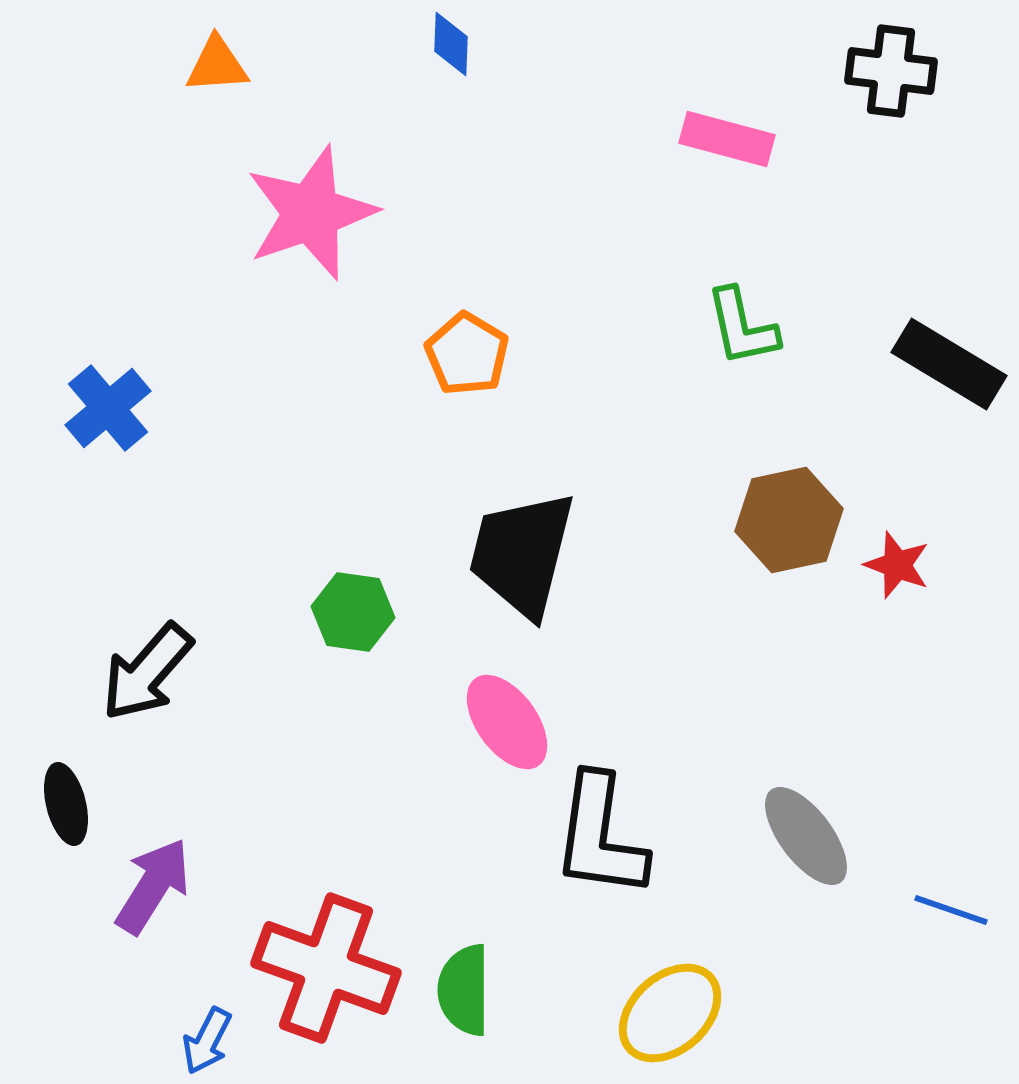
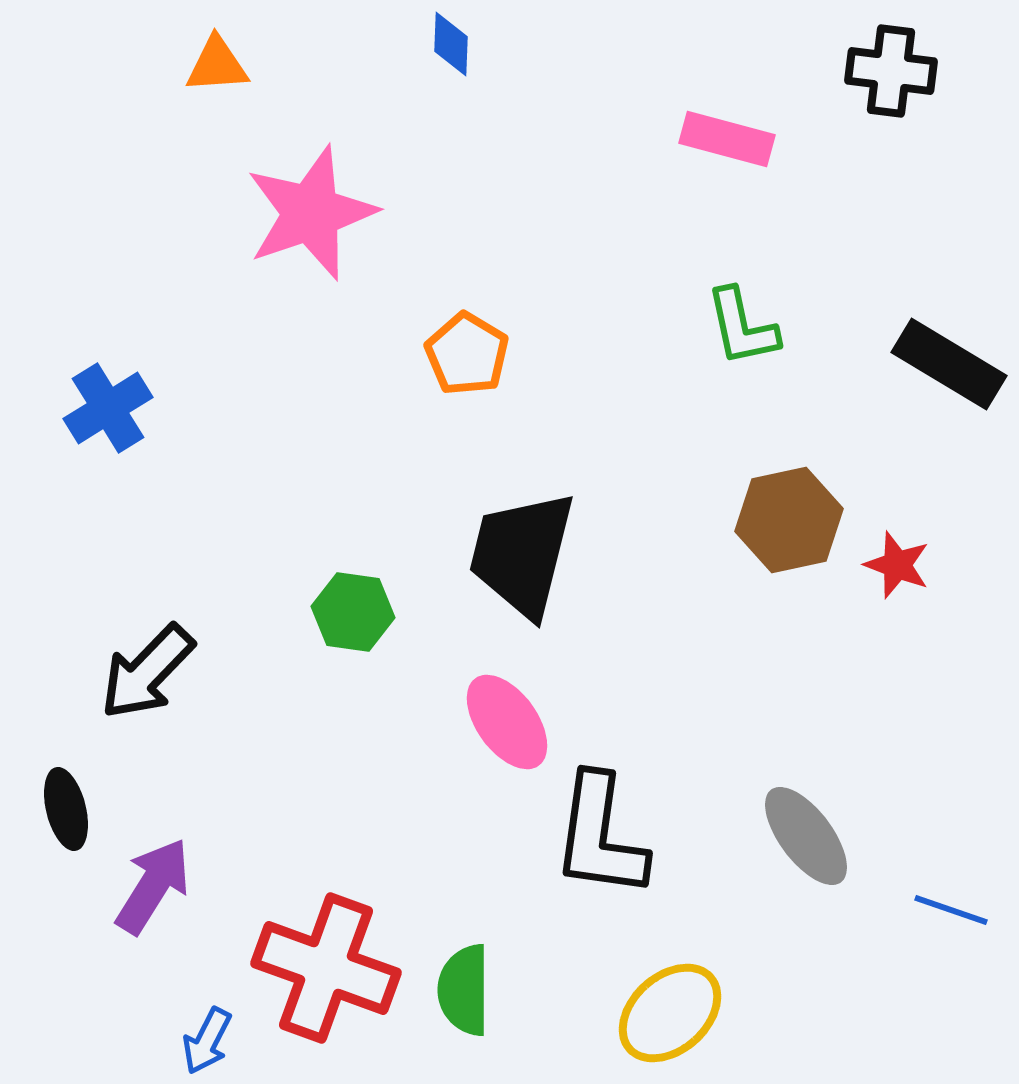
blue cross: rotated 8 degrees clockwise
black arrow: rotated 3 degrees clockwise
black ellipse: moved 5 px down
